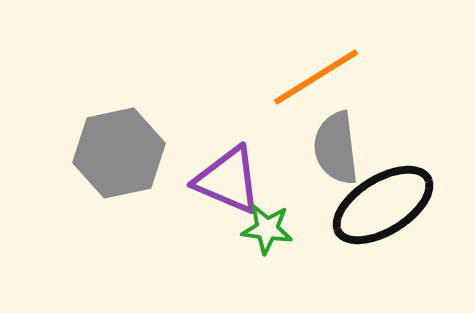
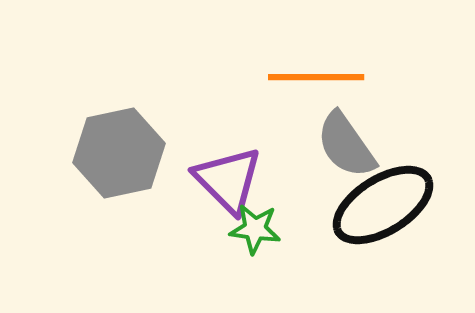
orange line: rotated 32 degrees clockwise
gray semicircle: moved 10 px right, 3 px up; rotated 28 degrees counterclockwise
purple triangle: rotated 22 degrees clockwise
green star: moved 12 px left
